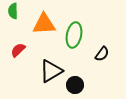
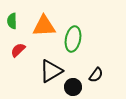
green semicircle: moved 1 px left, 10 px down
orange triangle: moved 2 px down
green ellipse: moved 1 px left, 4 px down
black semicircle: moved 6 px left, 21 px down
black circle: moved 2 px left, 2 px down
